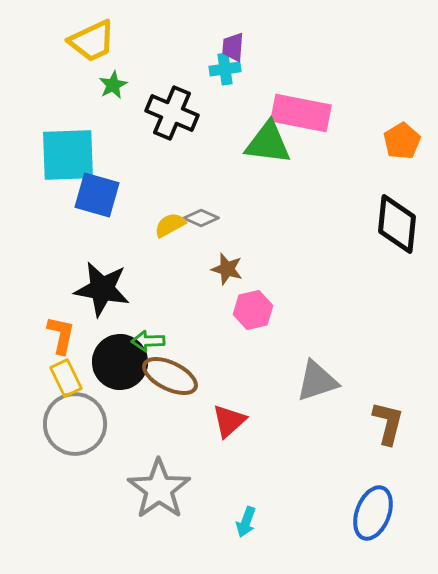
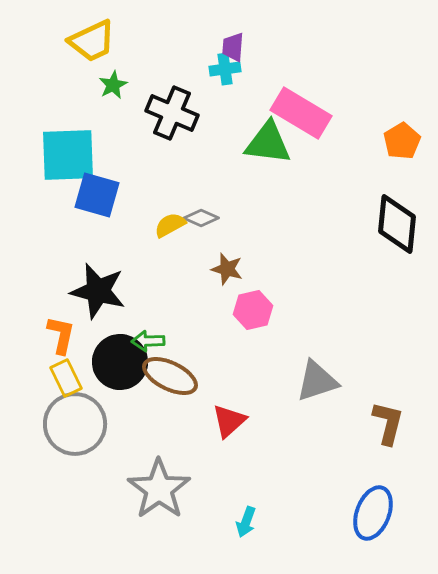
pink rectangle: rotated 20 degrees clockwise
black star: moved 4 px left, 2 px down; rotated 4 degrees clockwise
